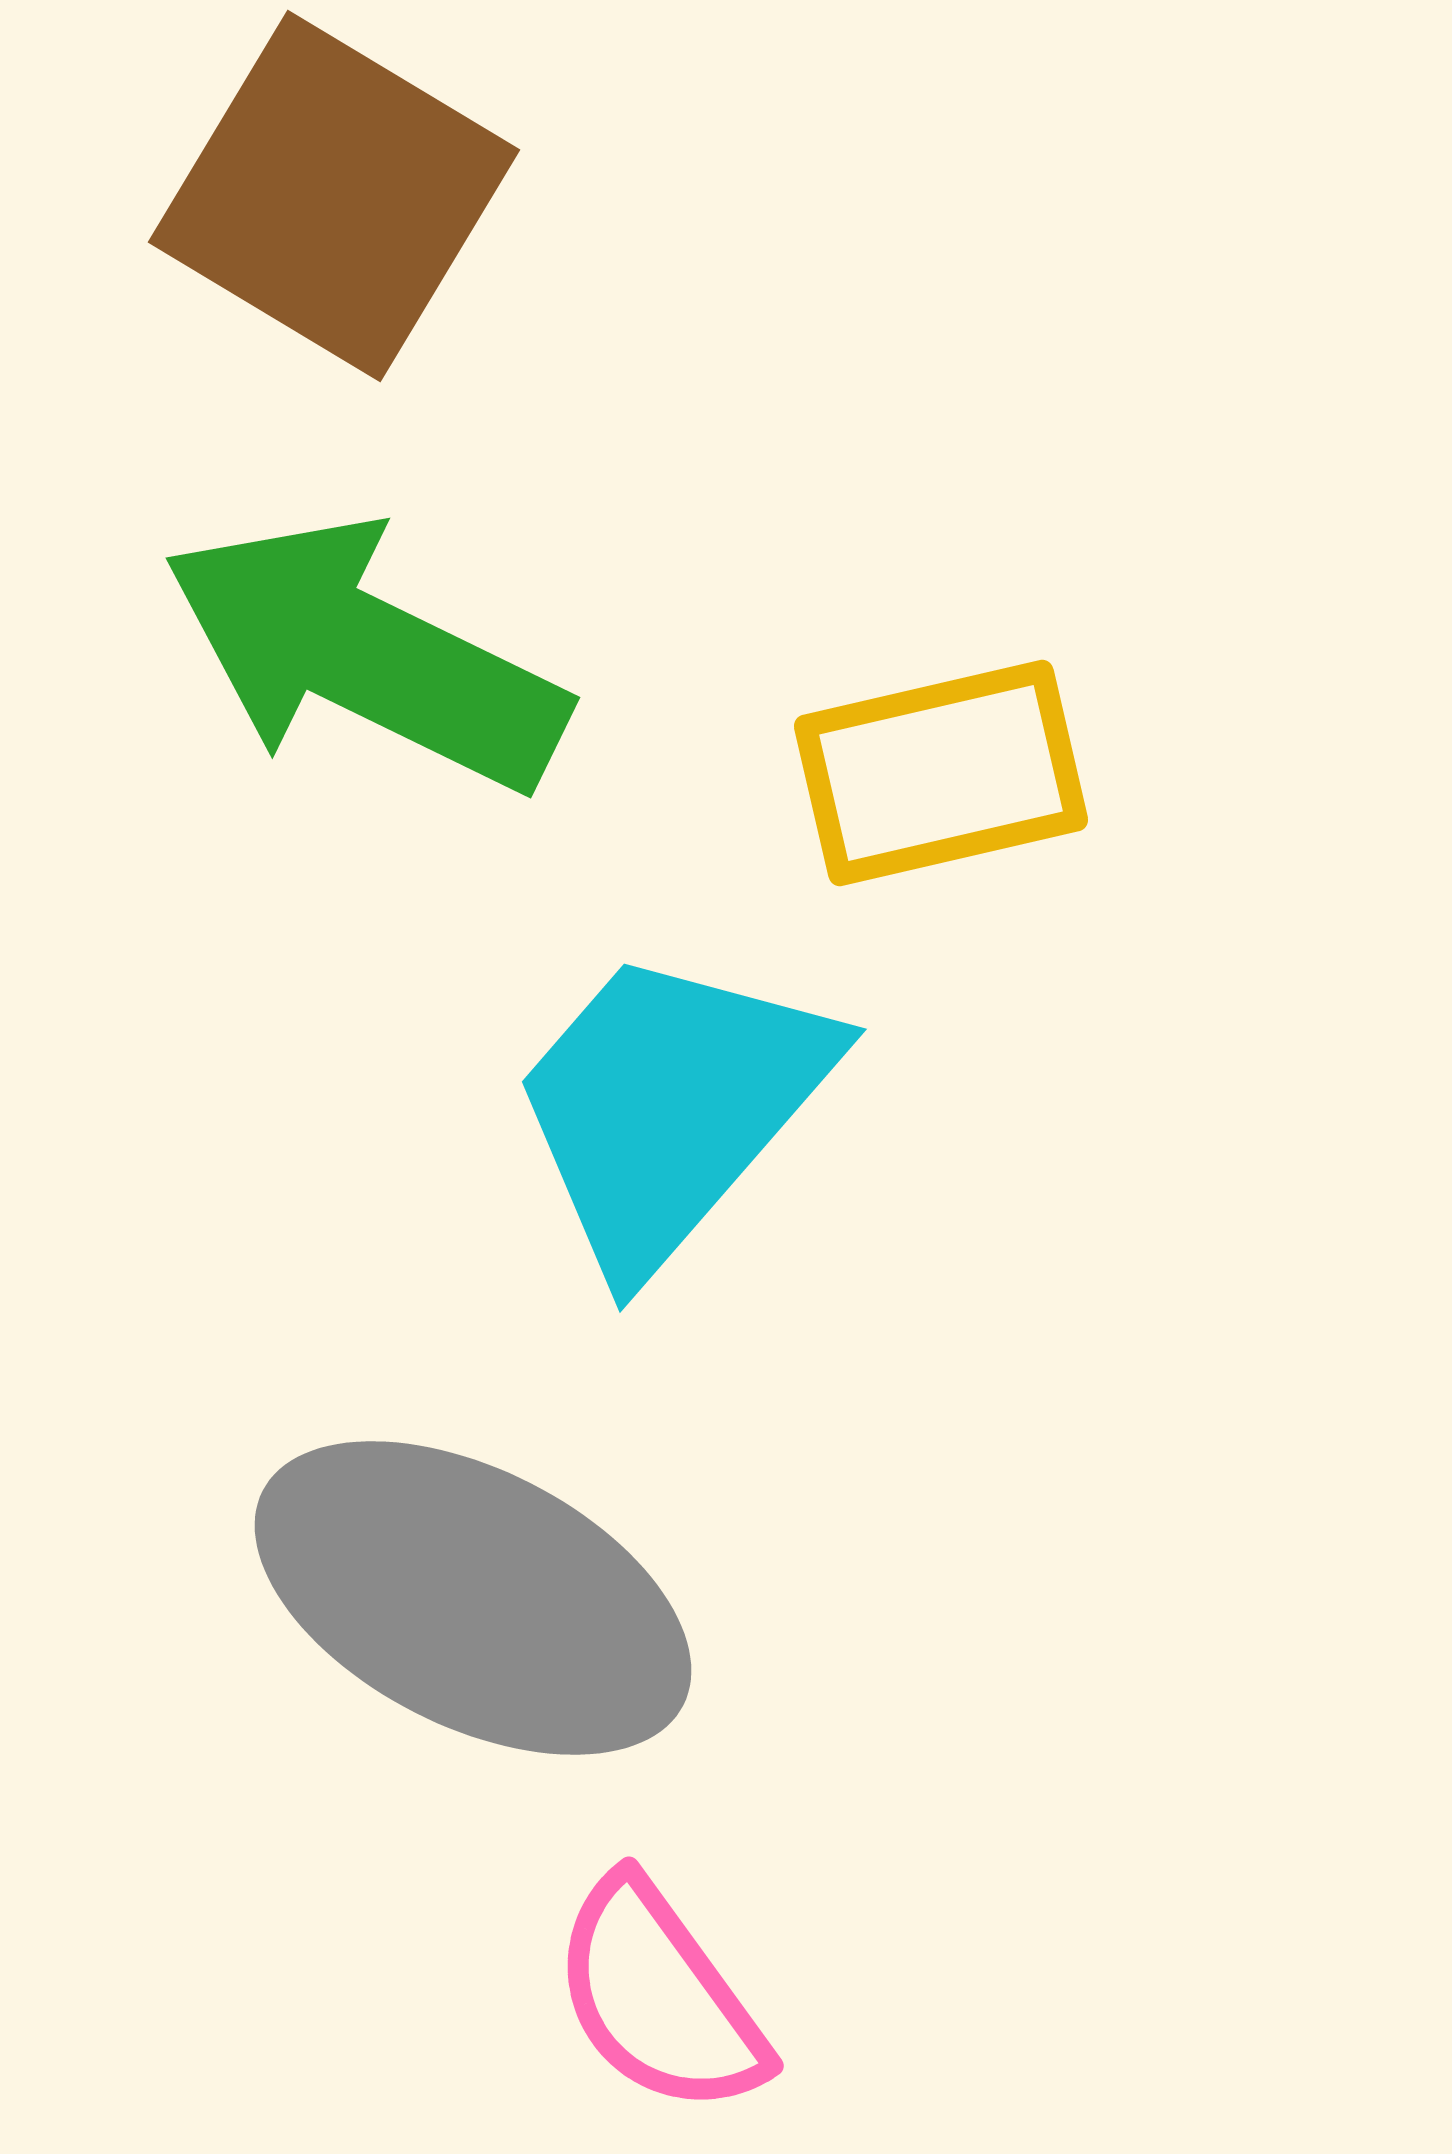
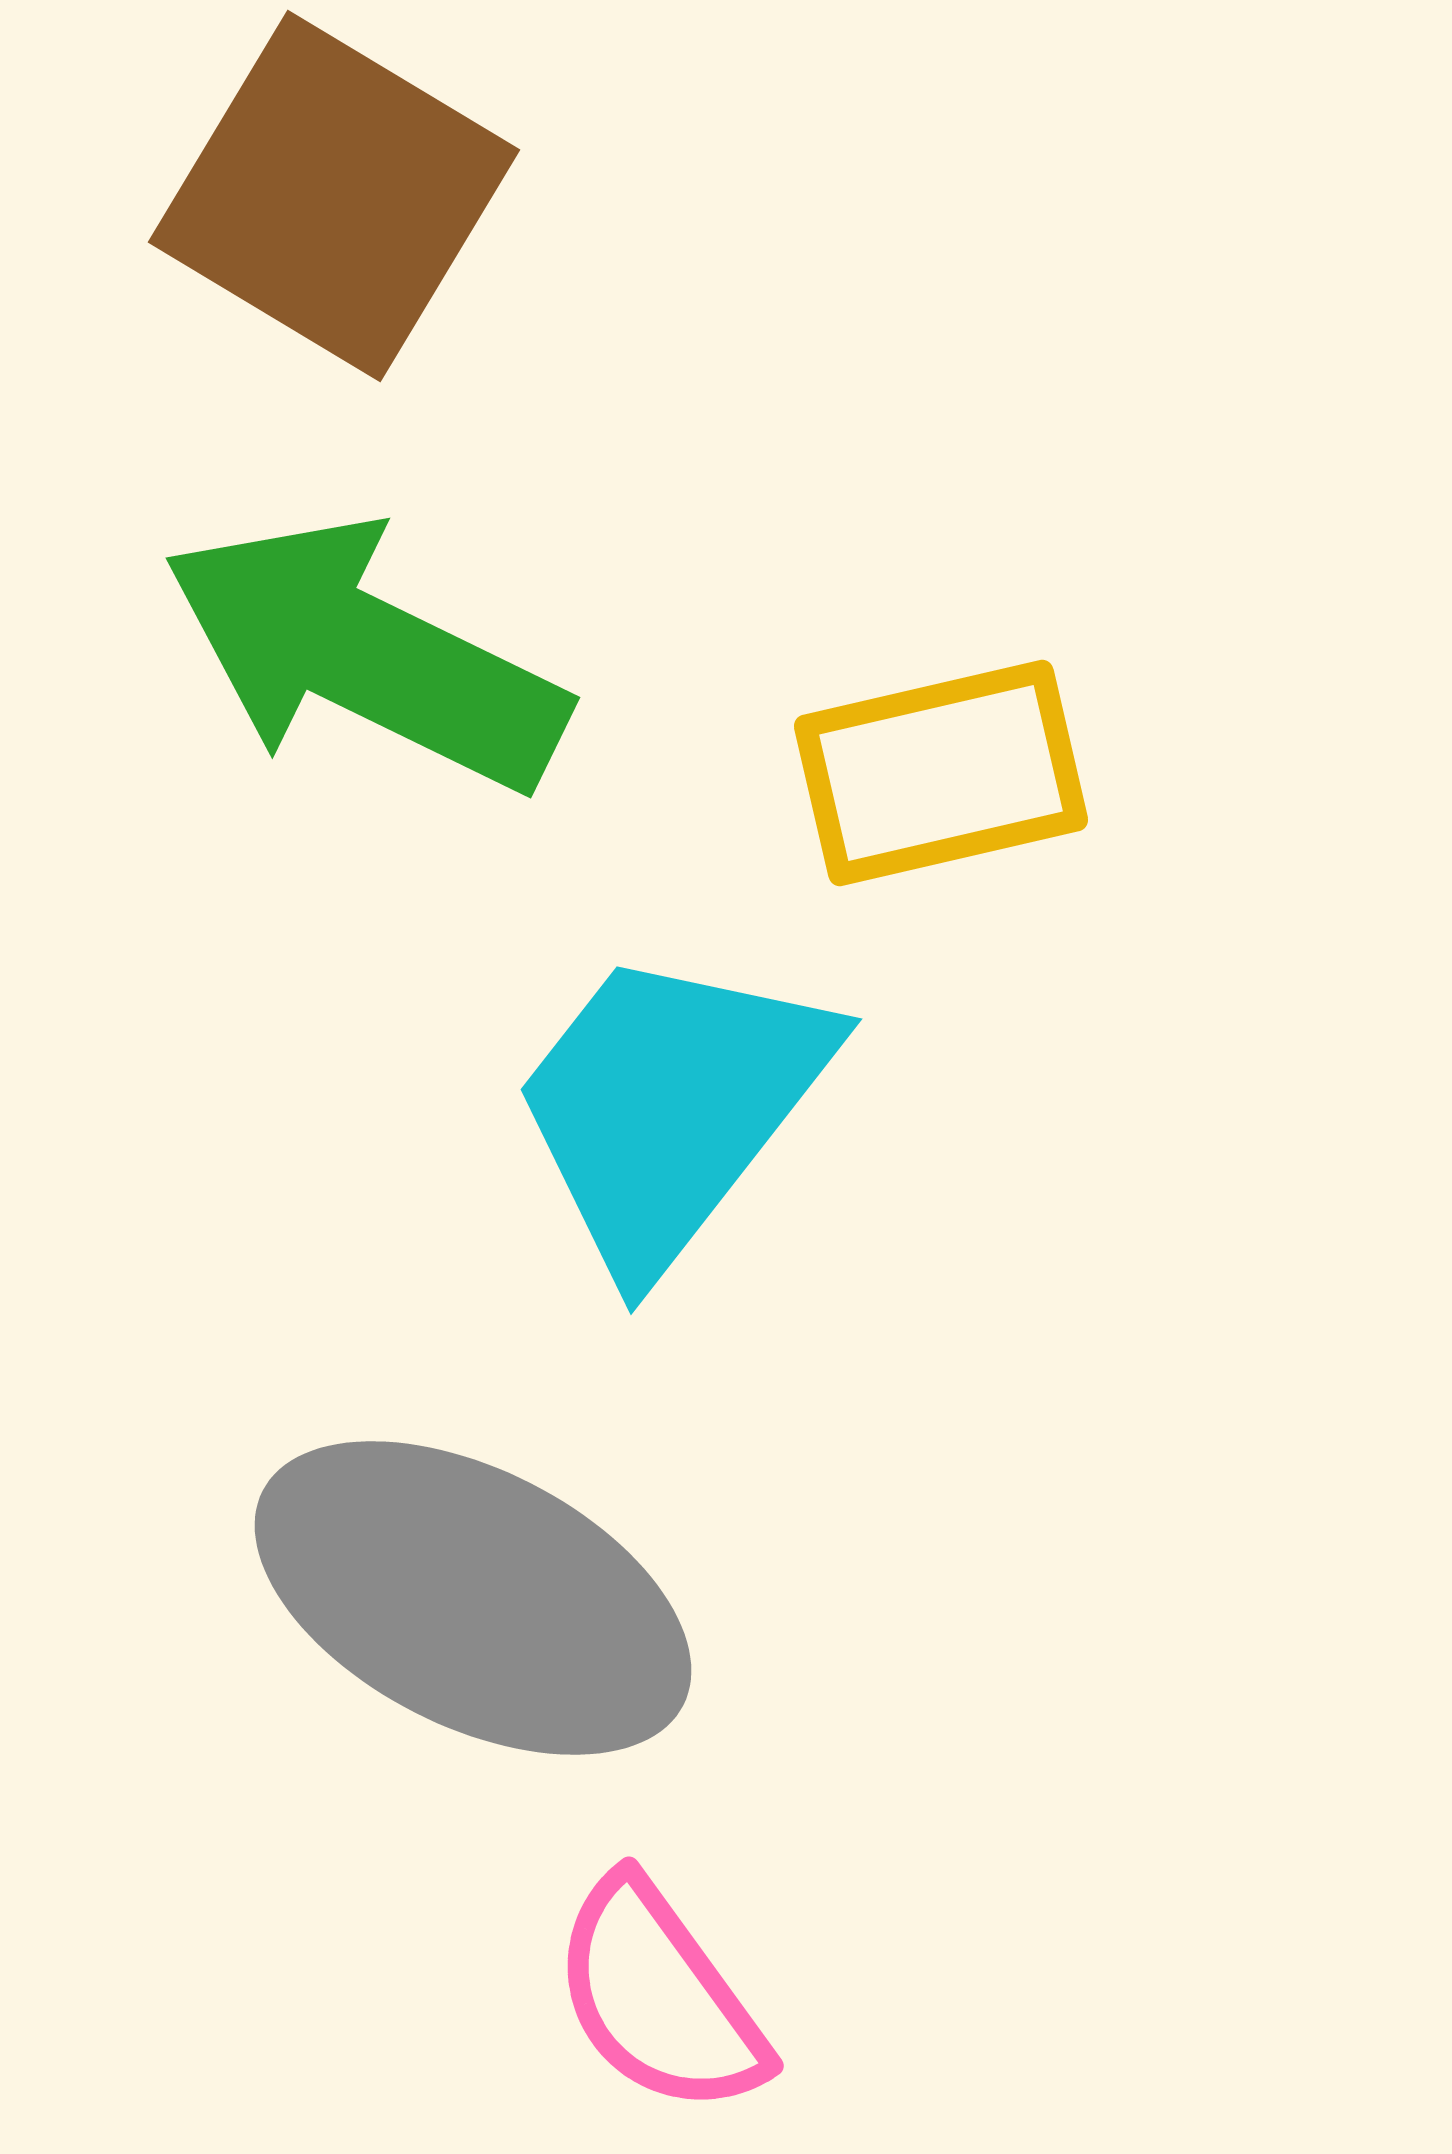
cyan trapezoid: rotated 3 degrees counterclockwise
